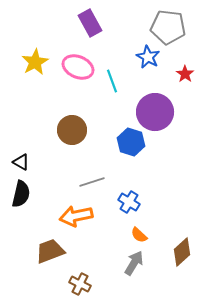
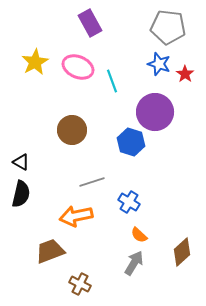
blue star: moved 11 px right, 7 px down; rotated 10 degrees counterclockwise
